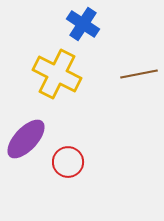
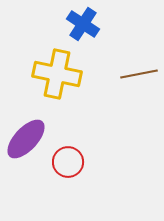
yellow cross: rotated 15 degrees counterclockwise
